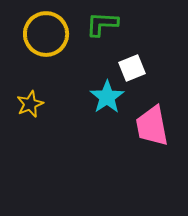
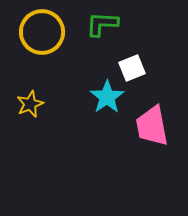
yellow circle: moved 4 px left, 2 px up
